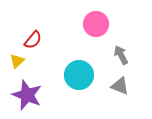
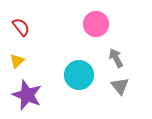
red semicircle: moved 12 px left, 13 px up; rotated 78 degrees counterclockwise
gray arrow: moved 5 px left, 3 px down
gray triangle: rotated 30 degrees clockwise
